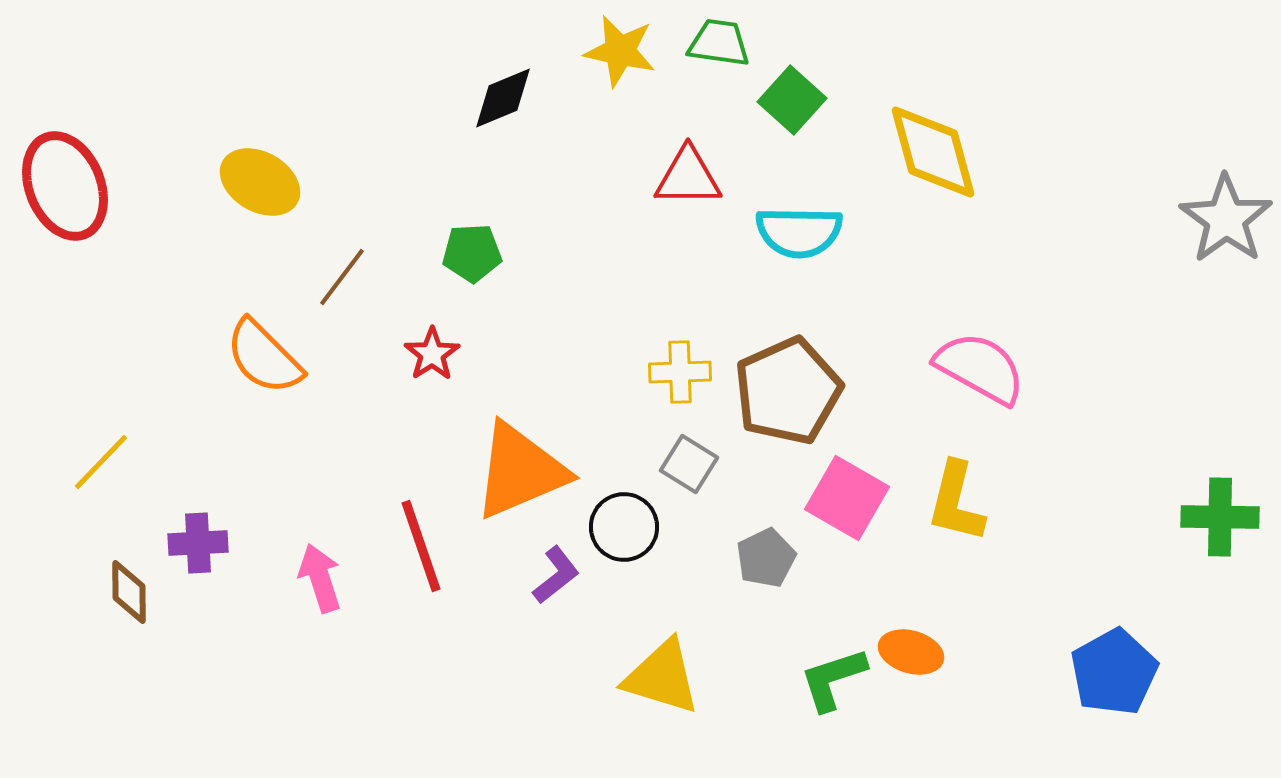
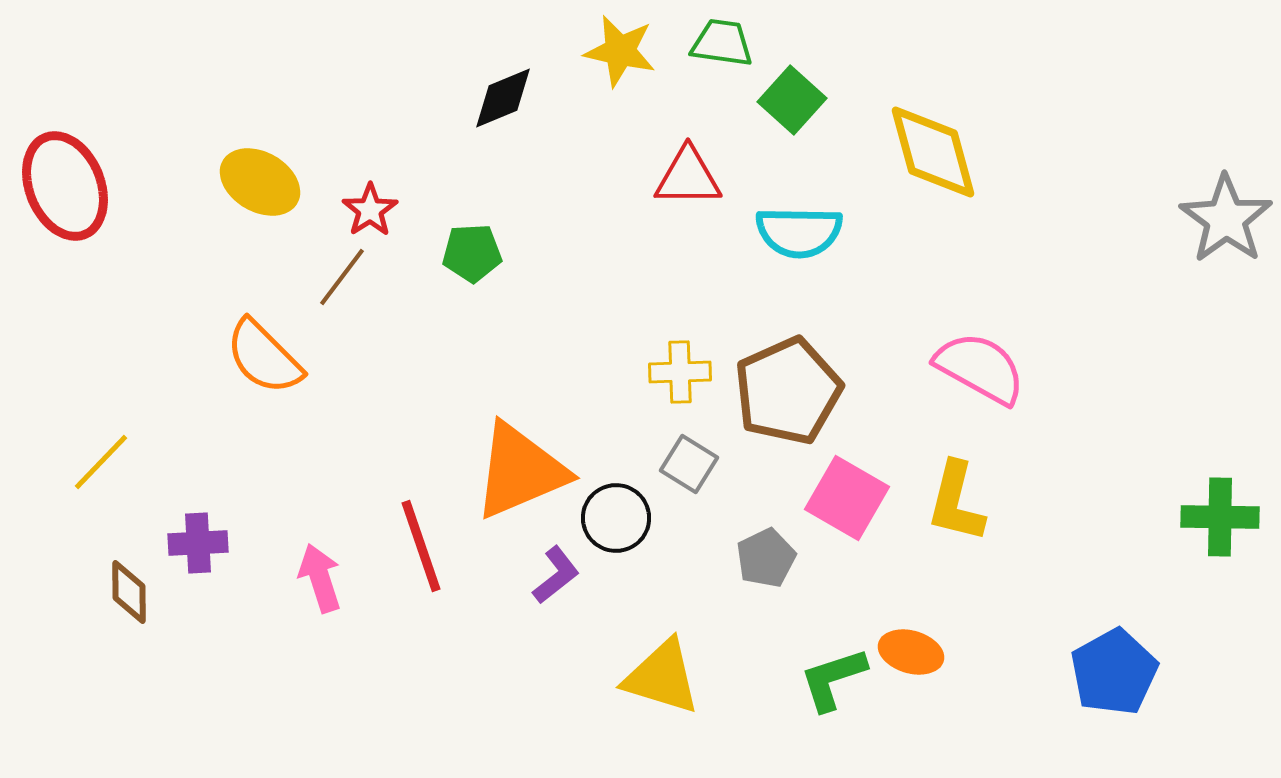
green trapezoid: moved 3 px right
red star: moved 62 px left, 144 px up
black circle: moved 8 px left, 9 px up
